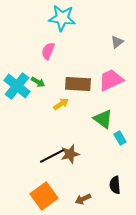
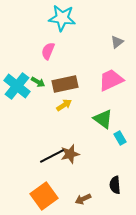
brown rectangle: moved 13 px left; rotated 15 degrees counterclockwise
yellow arrow: moved 3 px right, 1 px down
